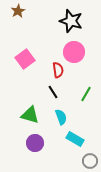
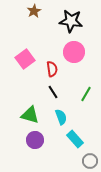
brown star: moved 16 px right
black star: rotated 10 degrees counterclockwise
red semicircle: moved 6 px left, 1 px up
cyan rectangle: rotated 18 degrees clockwise
purple circle: moved 3 px up
